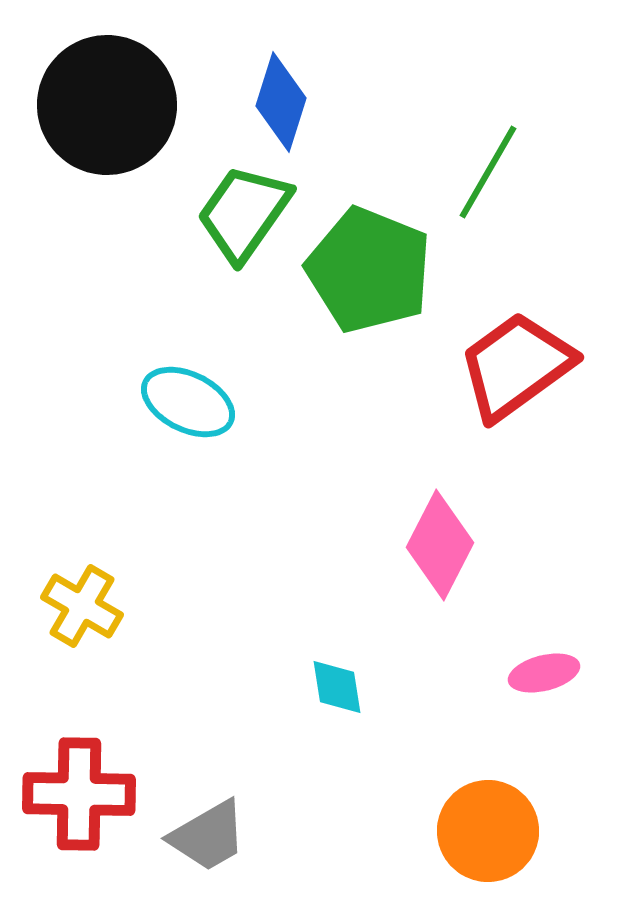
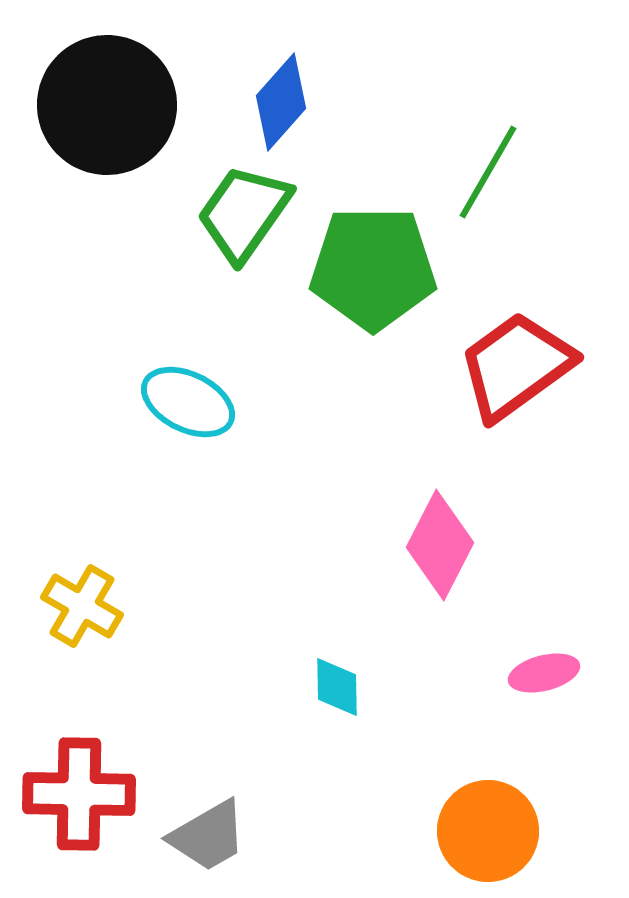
blue diamond: rotated 24 degrees clockwise
green pentagon: moved 4 px right, 2 px up; rotated 22 degrees counterclockwise
cyan diamond: rotated 8 degrees clockwise
